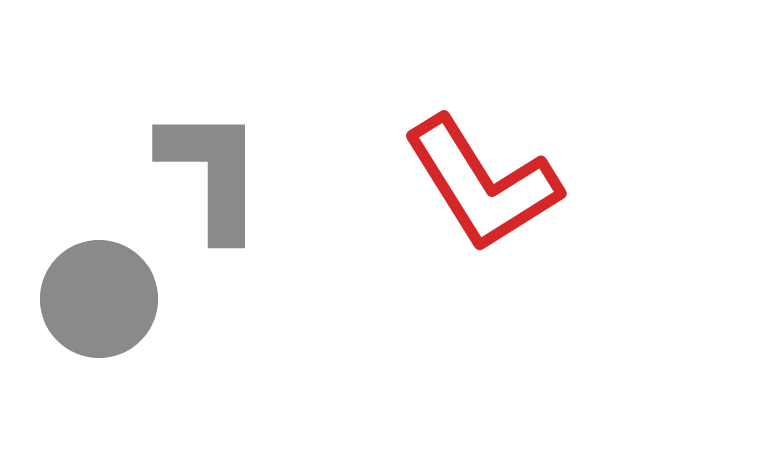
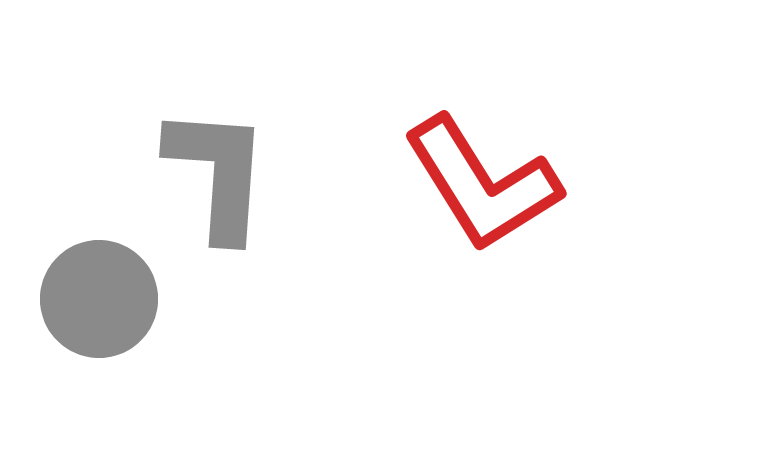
gray L-shape: moved 6 px right; rotated 4 degrees clockwise
